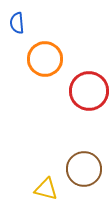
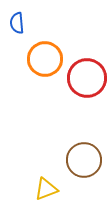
red circle: moved 2 px left, 13 px up
brown circle: moved 9 px up
yellow triangle: rotated 35 degrees counterclockwise
